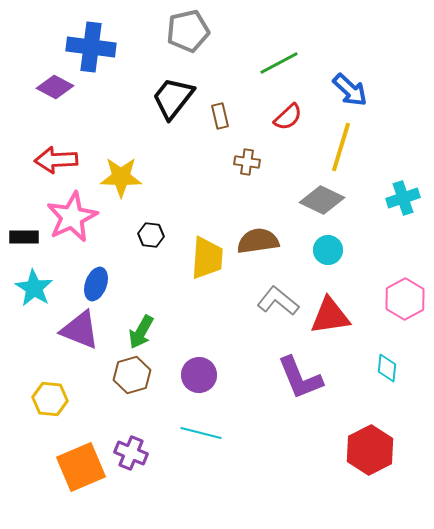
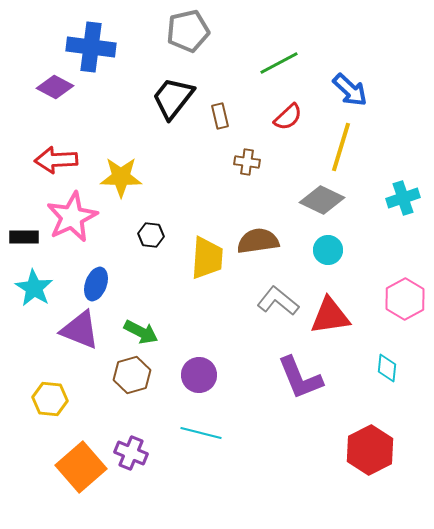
green arrow: rotated 92 degrees counterclockwise
orange square: rotated 18 degrees counterclockwise
